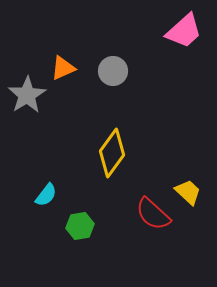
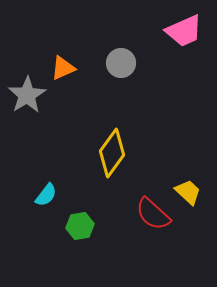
pink trapezoid: rotated 18 degrees clockwise
gray circle: moved 8 px right, 8 px up
